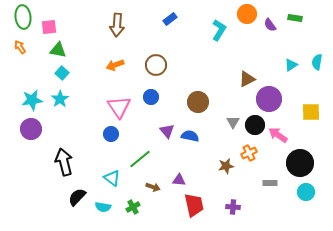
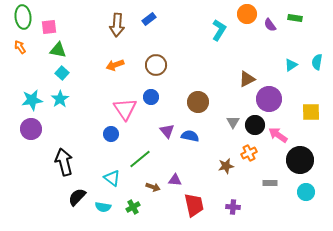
blue rectangle at (170, 19): moved 21 px left
pink triangle at (119, 107): moved 6 px right, 2 px down
black circle at (300, 163): moved 3 px up
purple triangle at (179, 180): moved 4 px left
